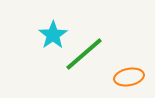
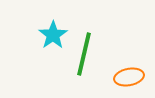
green line: rotated 36 degrees counterclockwise
